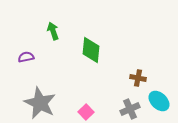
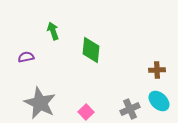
brown cross: moved 19 px right, 8 px up; rotated 14 degrees counterclockwise
